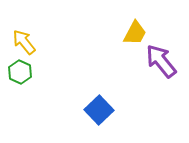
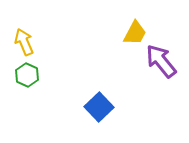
yellow arrow: rotated 16 degrees clockwise
green hexagon: moved 7 px right, 3 px down
blue square: moved 3 px up
